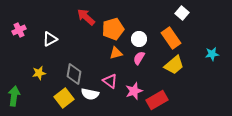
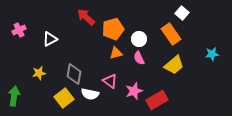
orange rectangle: moved 4 px up
pink semicircle: rotated 56 degrees counterclockwise
